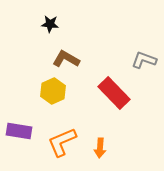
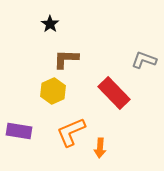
black star: rotated 30 degrees clockwise
brown L-shape: rotated 28 degrees counterclockwise
orange L-shape: moved 9 px right, 10 px up
